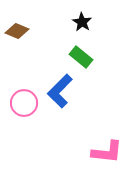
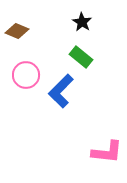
blue L-shape: moved 1 px right
pink circle: moved 2 px right, 28 px up
